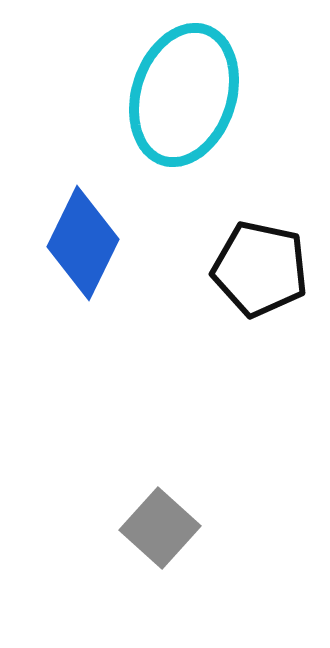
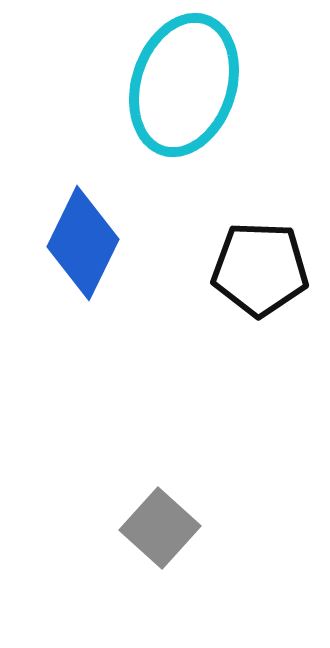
cyan ellipse: moved 10 px up
black pentagon: rotated 10 degrees counterclockwise
